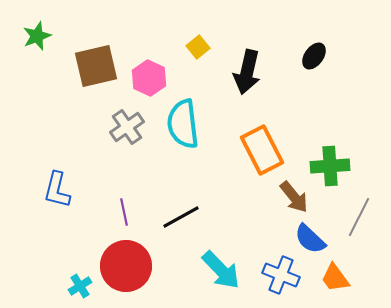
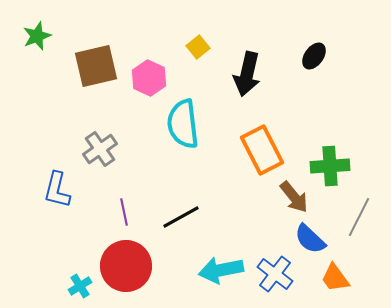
black arrow: moved 2 px down
gray cross: moved 27 px left, 22 px down
cyan arrow: rotated 123 degrees clockwise
blue cross: moved 6 px left, 1 px up; rotated 15 degrees clockwise
